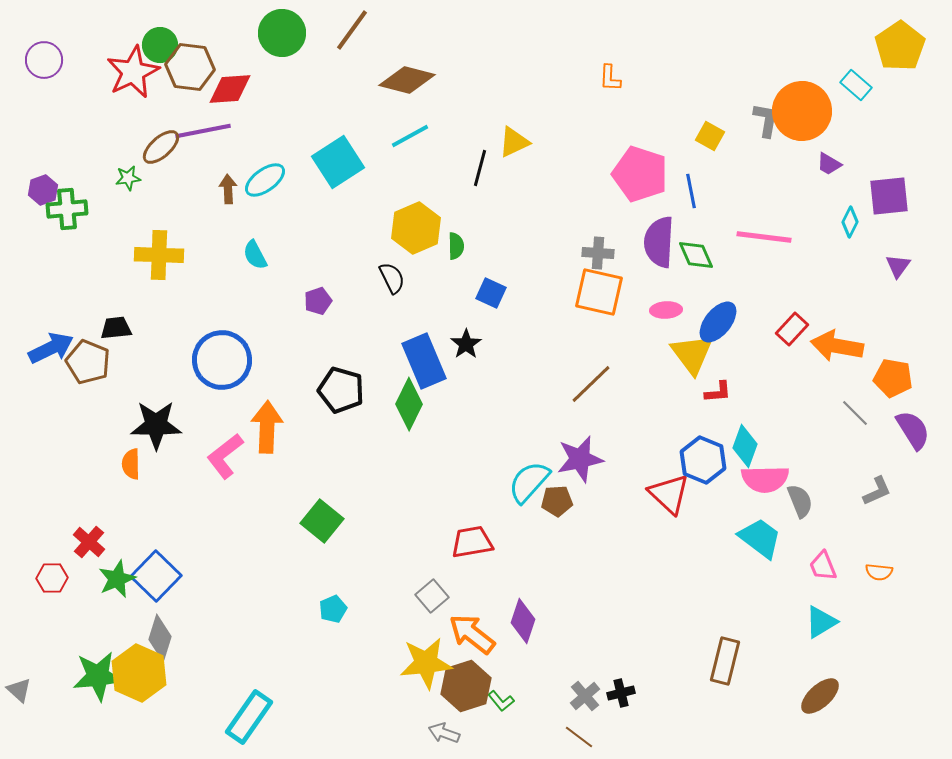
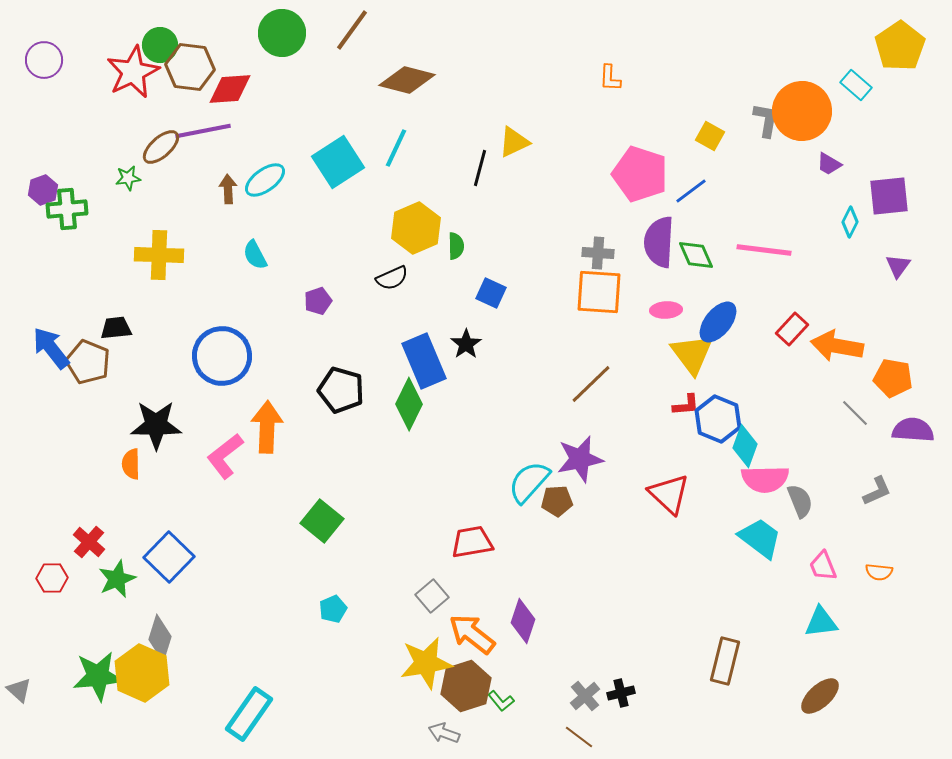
cyan line at (410, 136): moved 14 px left, 12 px down; rotated 36 degrees counterclockwise
blue line at (691, 191): rotated 64 degrees clockwise
pink line at (764, 237): moved 13 px down
black semicircle at (392, 278): rotated 92 degrees clockwise
orange square at (599, 292): rotated 9 degrees counterclockwise
blue arrow at (51, 348): rotated 102 degrees counterclockwise
blue circle at (222, 360): moved 4 px up
red L-shape at (718, 392): moved 32 px left, 13 px down
purple semicircle at (913, 430): rotated 54 degrees counterclockwise
blue hexagon at (703, 460): moved 15 px right, 41 px up
blue square at (156, 576): moved 13 px right, 19 px up
cyan triangle at (821, 622): rotated 24 degrees clockwise
yellow star at (426, 663): rotated 4 degrees counterclockwise
yellow hexagon at (139, 673): moved 3 px right
cyan rectangle at (249, 717): moved 3 px up
